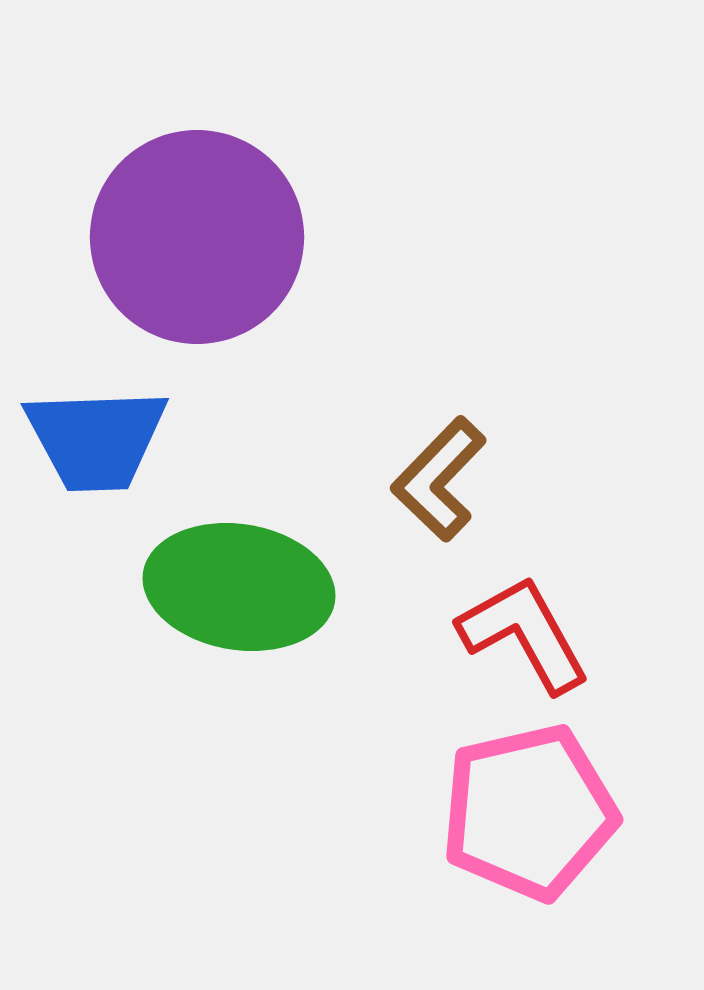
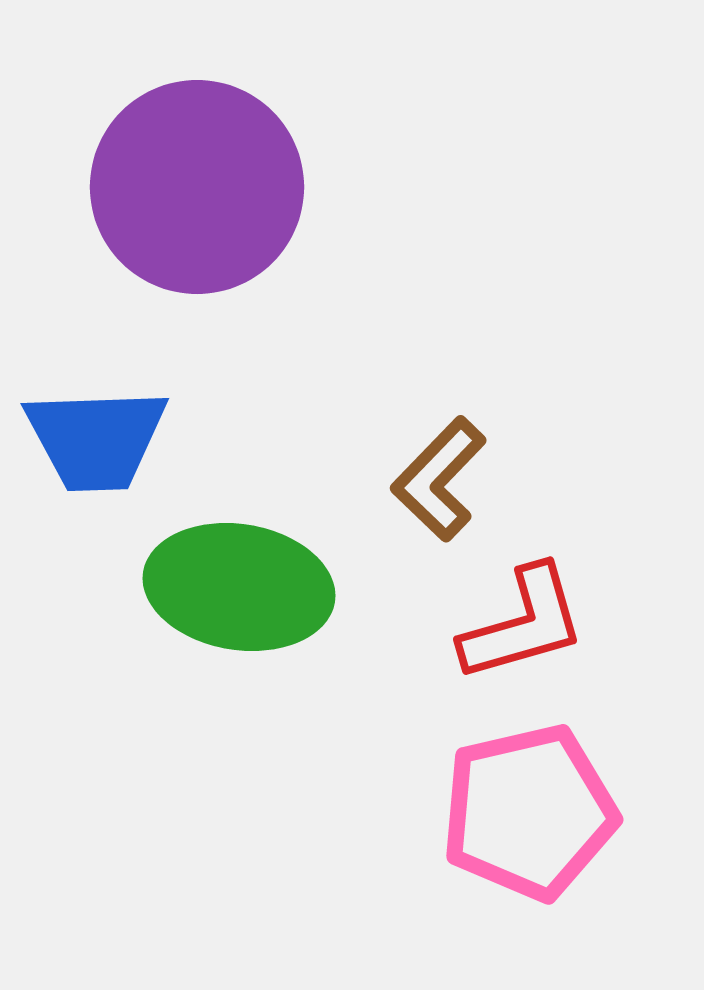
purple circle: moved 50 px up
red L-shape: moved 1 px left, 10 px up; rotated 103 degrees clockwise
